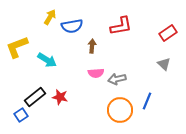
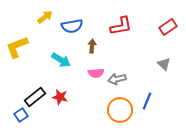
yellow arrow: moved 5 px left; rotated 21 degrees clockwise
red rectangle: moved 6 px up
cyan arrow: moved 14 px right
